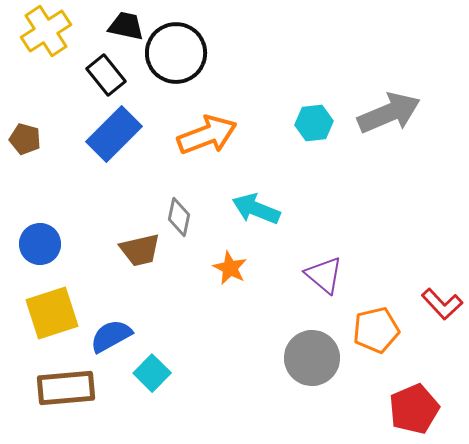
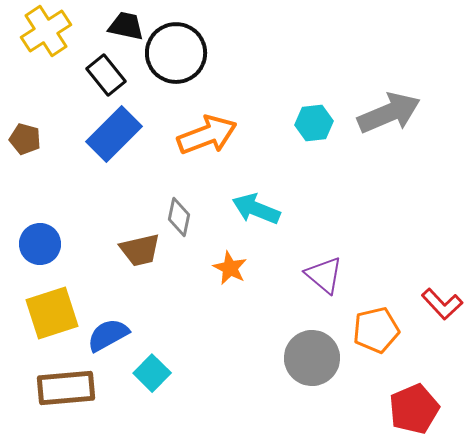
blue semicircle: moved 3 px left, 1 px up
